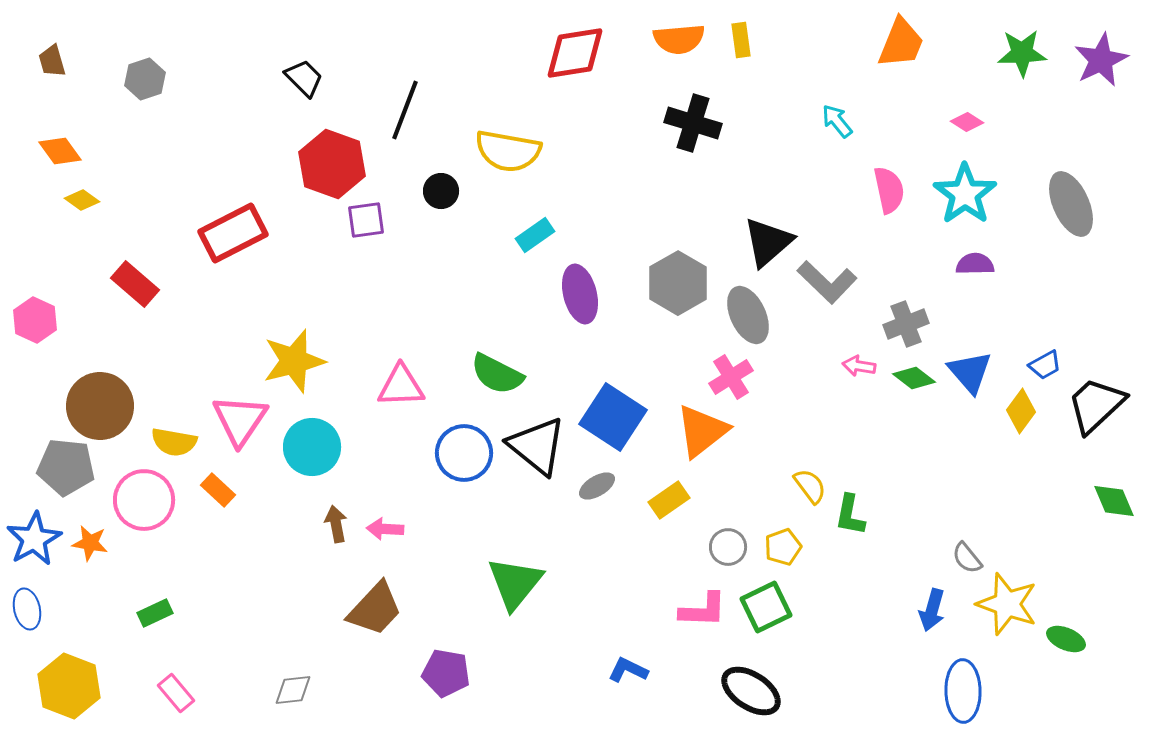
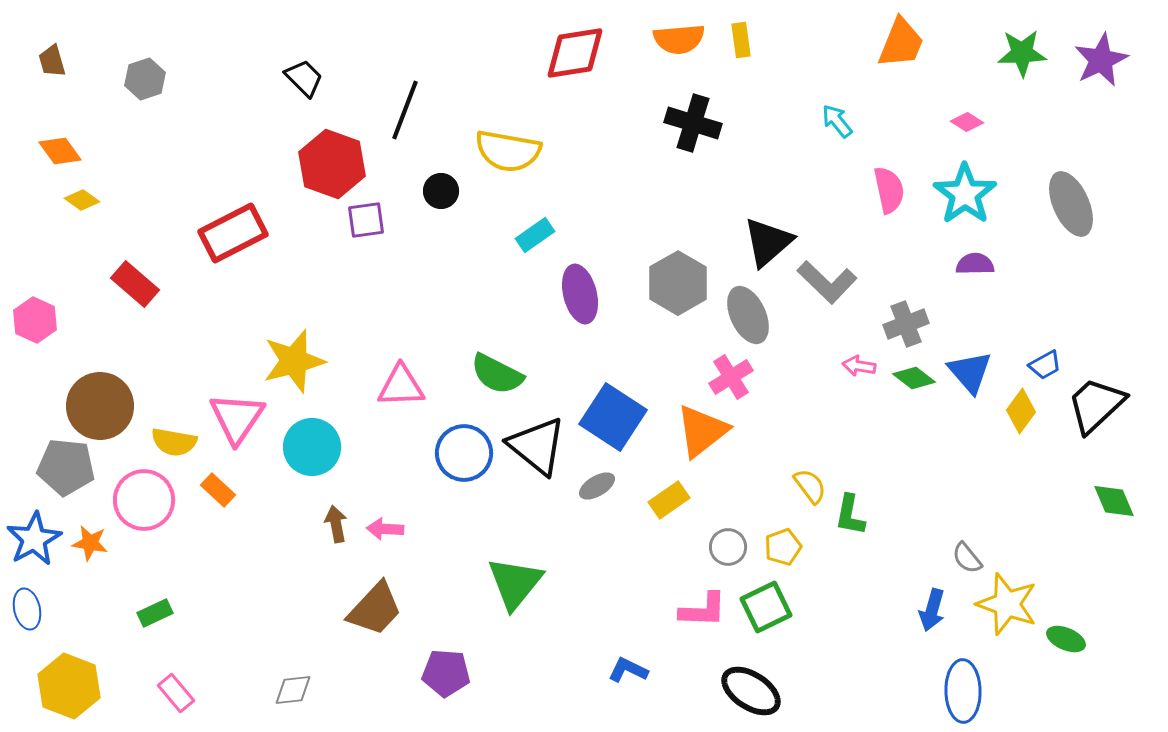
pink triangle at (240, 420): moved 3 px left, 2 px up
purple pentagon at (446, 673): rotated 6 degrees counterclockwise
